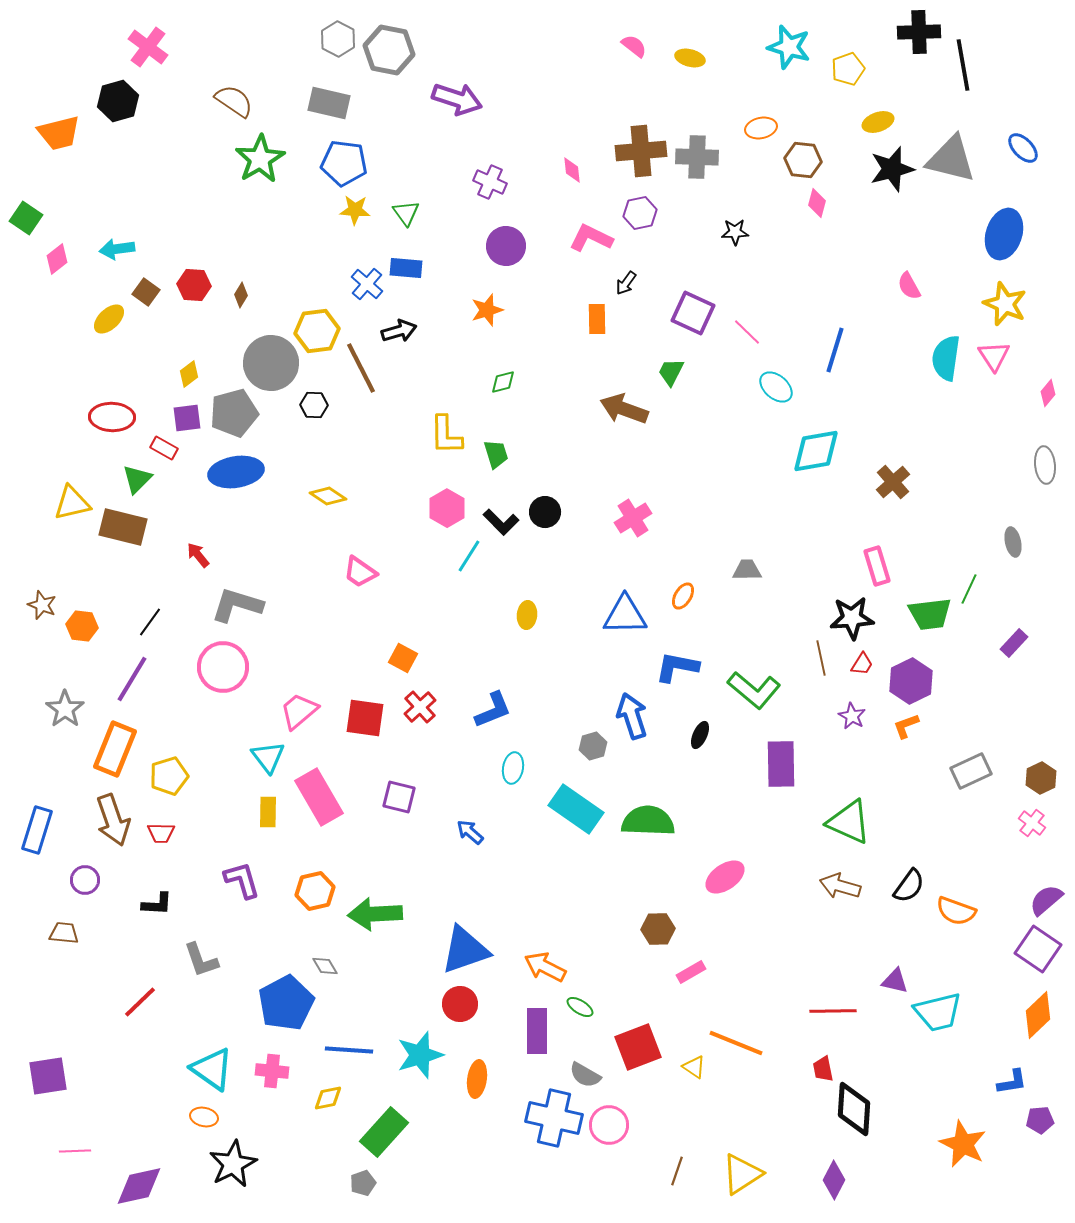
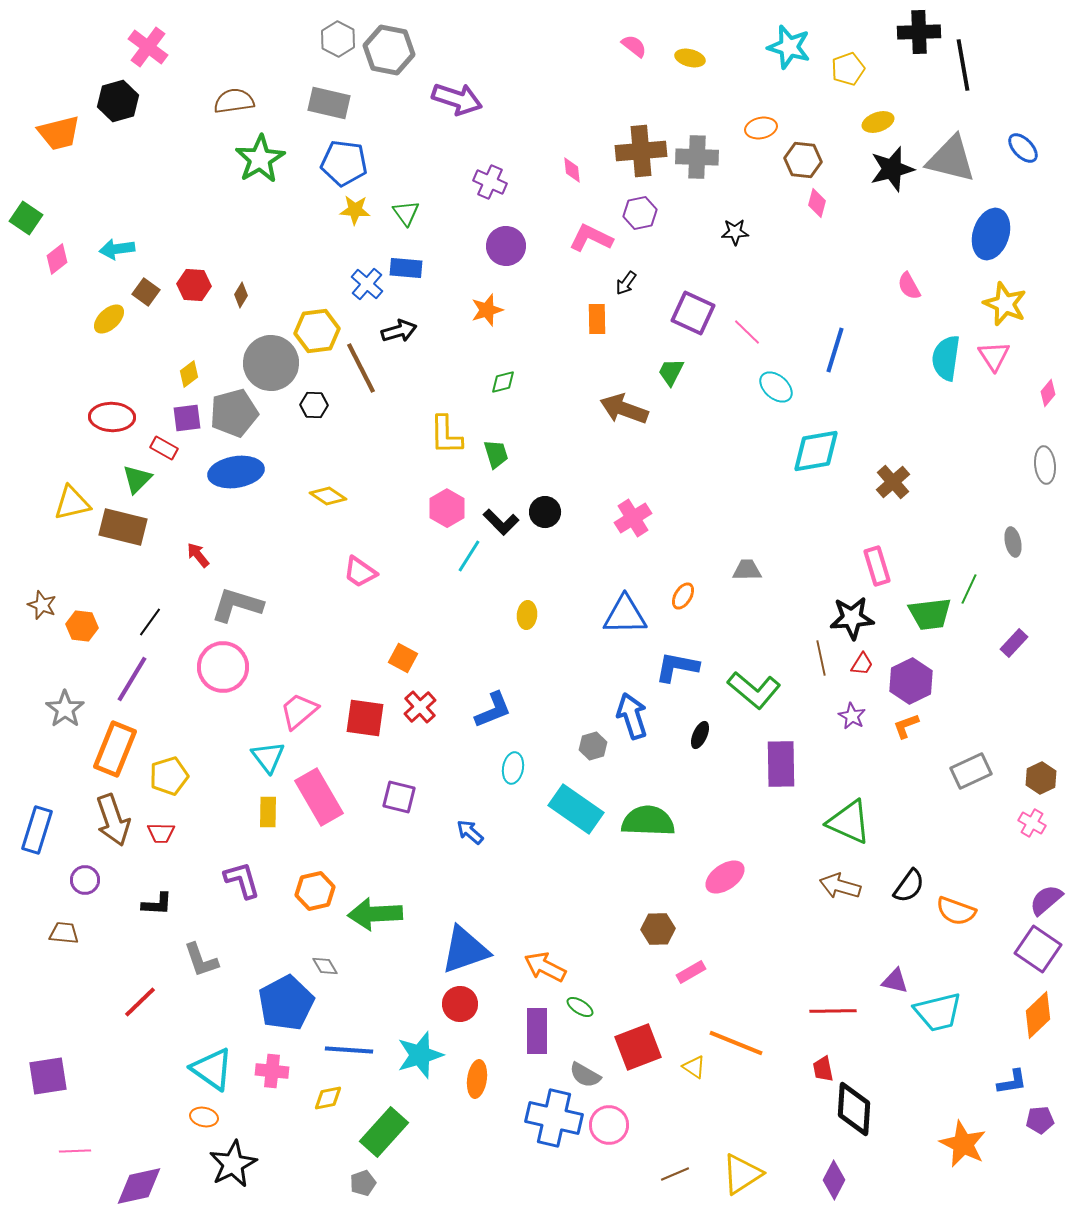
brown semicircle at (234, 101): rotated 42 degrees counterclockwise
blue ellipse at (1004, 234): moved 13 px left
pink cross at (1032, 823): rotated 8 degrees counterclockwise
brown line at (677, 1171): moved 2 px left, 3 px down; rotated 48 degrees clockwise
